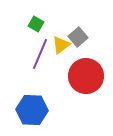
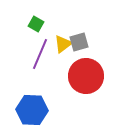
gray square: moved 1 px right, 5 px down; rotated 24 degrees clockwise
yellow triangle: moved 2 px right, 1 px up
